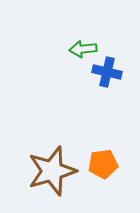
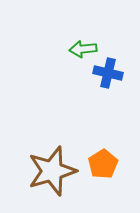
blue cross: moved 1 px right, 1 px down
orange pentagon: rotated 24 degrees counterclockwise
